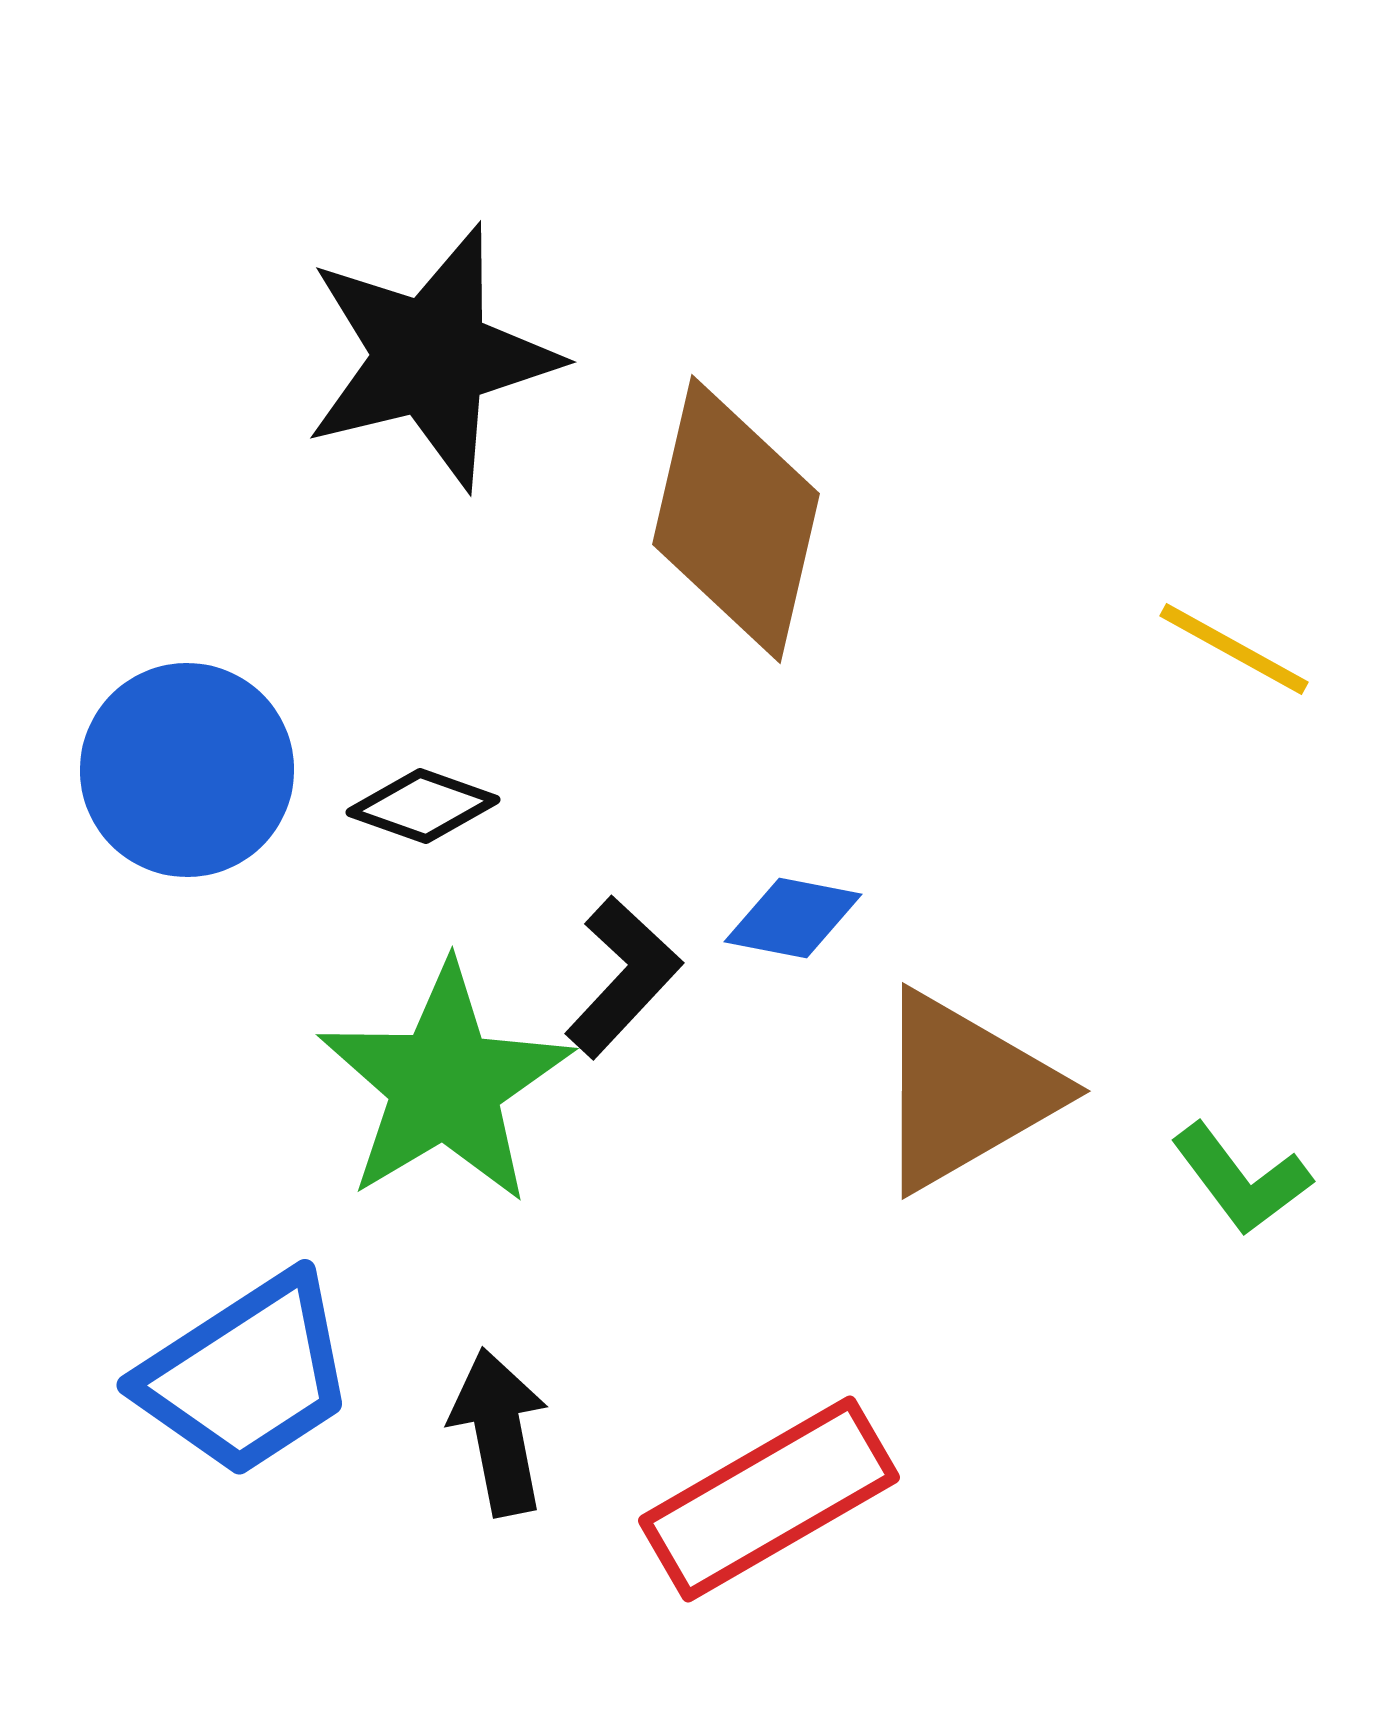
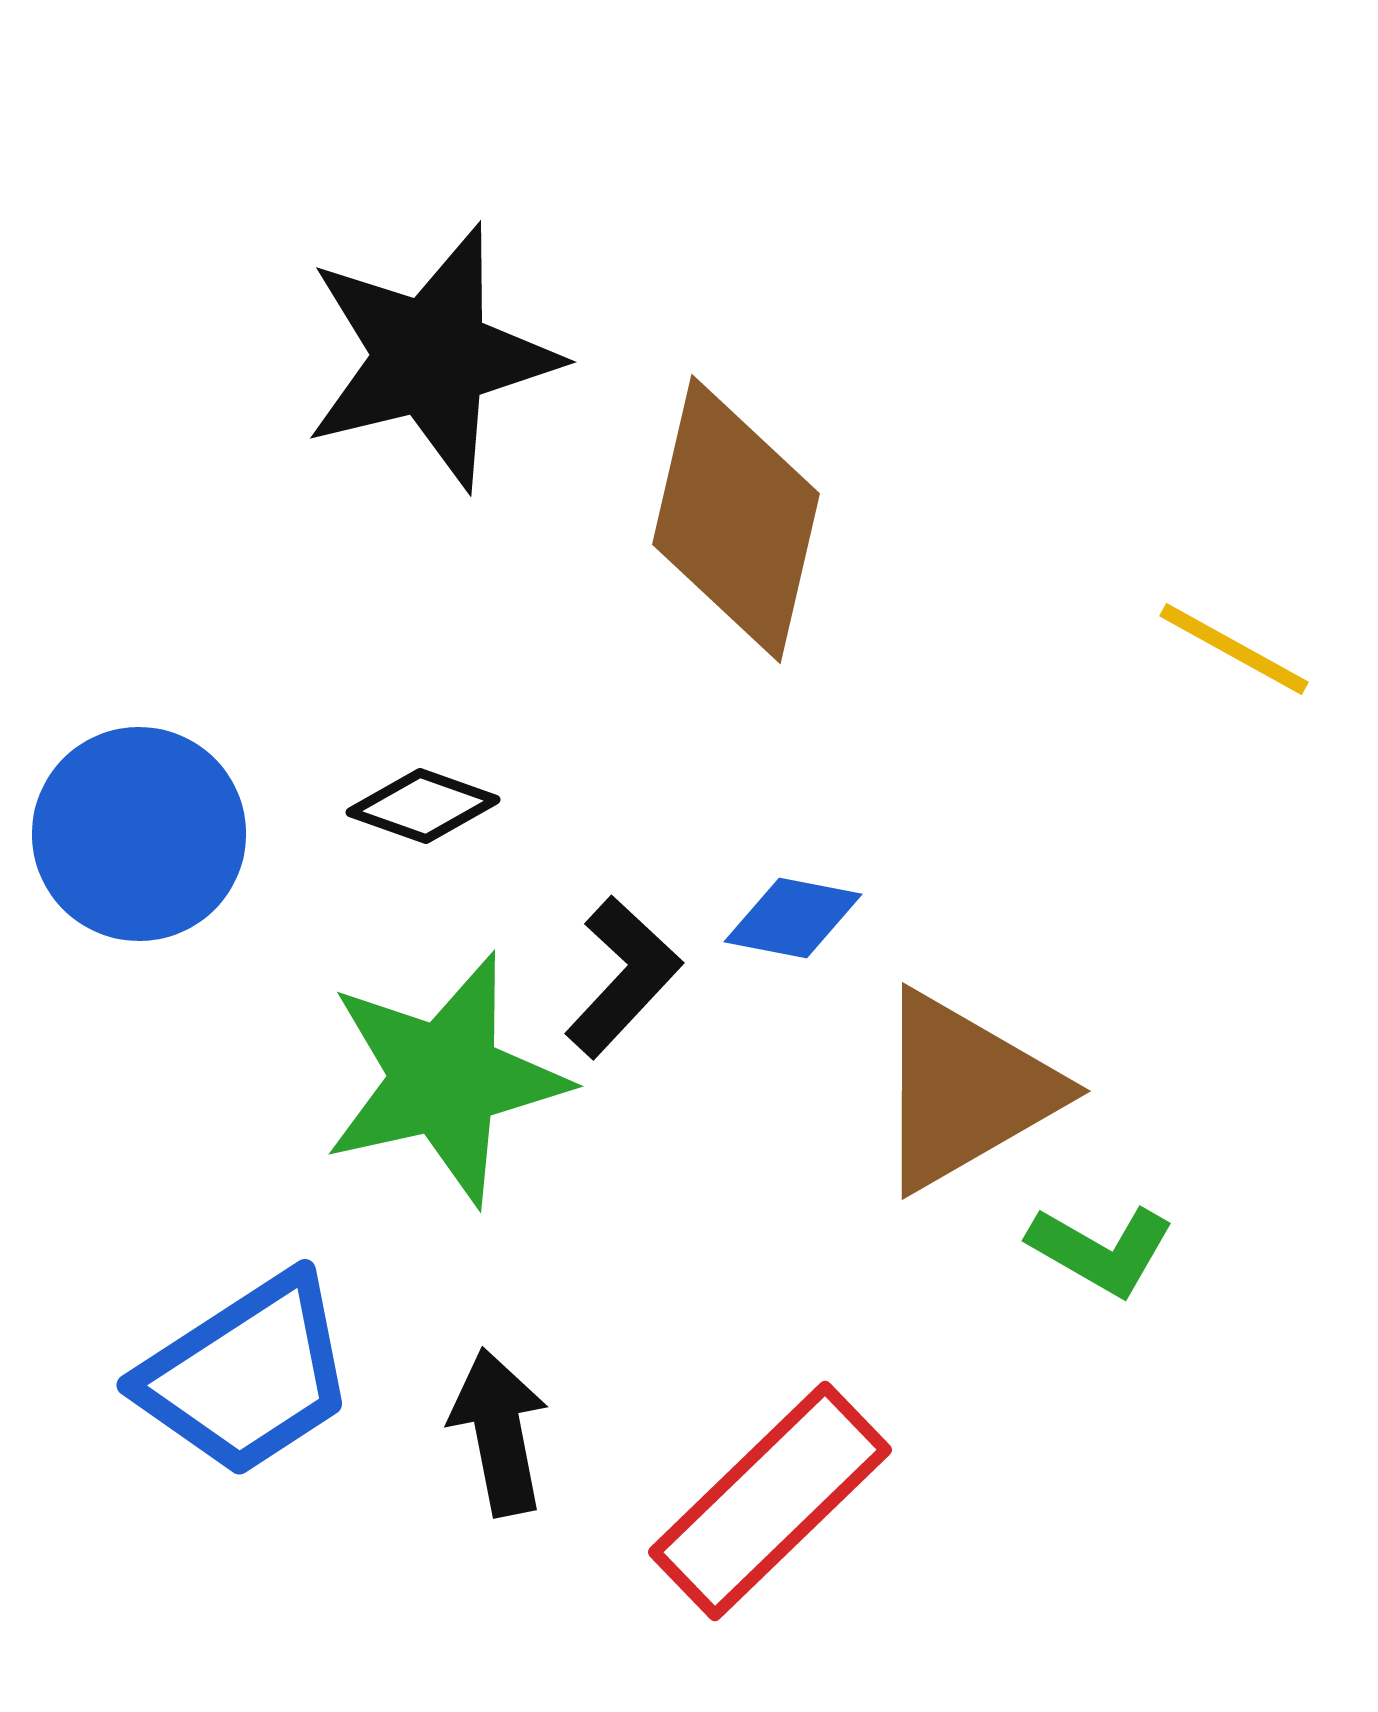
blue circle: moved 48 px left, 64 px down
green star: moved 5 px up; rotated 18 degrees clockwise
green L-shape: moved 140 px left, 71 px down; rotated 23 degrees counterclockwise
red rectangle: moved 1 px right, 2 px down; rotated 14 degrees counterclockwise
